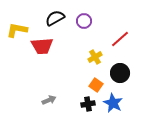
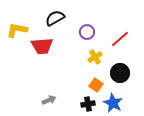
purple circle: moved 3 px right, 11 px down
